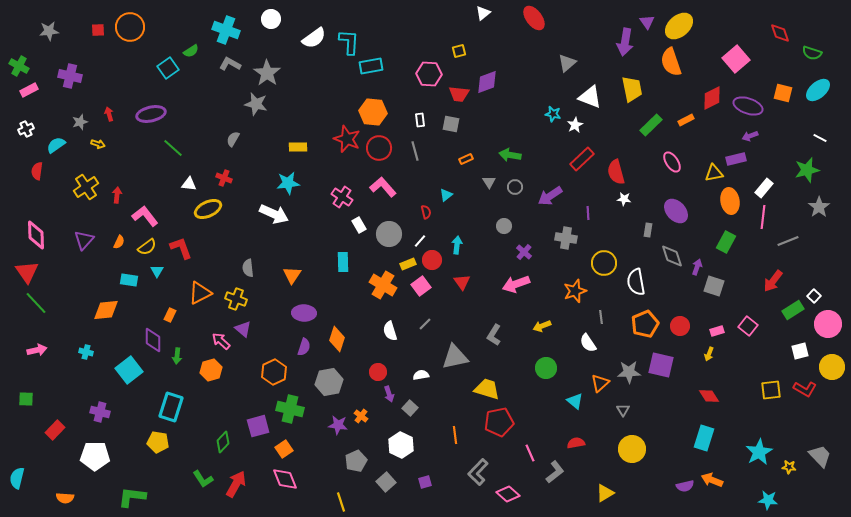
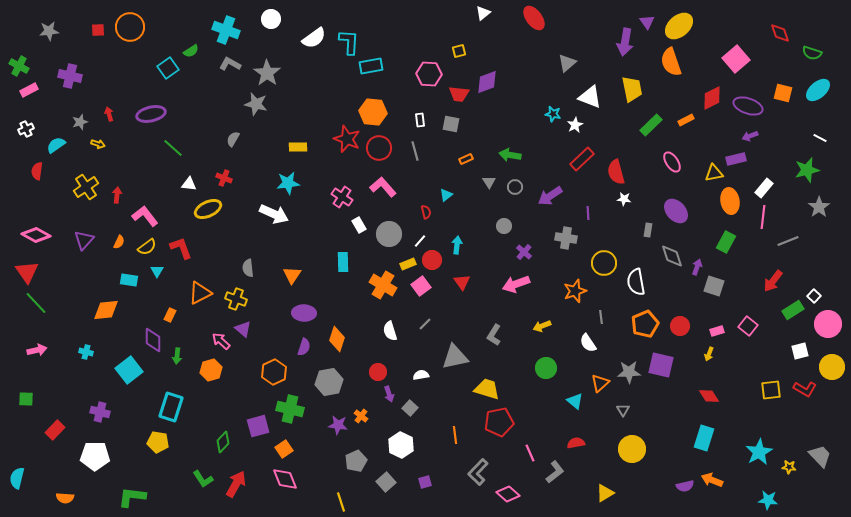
pink diamond at (36, 235): rotated 60 degrees counterclockwise
